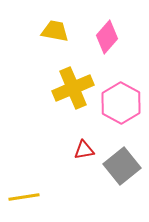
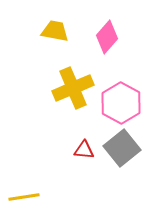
red triangle: rotated 15 degrees clockwise
gray square: moved 18 px up
